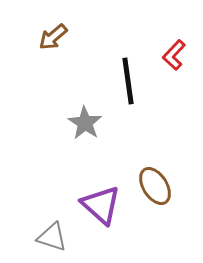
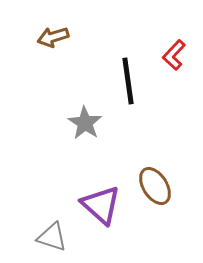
brown arrow: rotated 24 degrees clockwise
